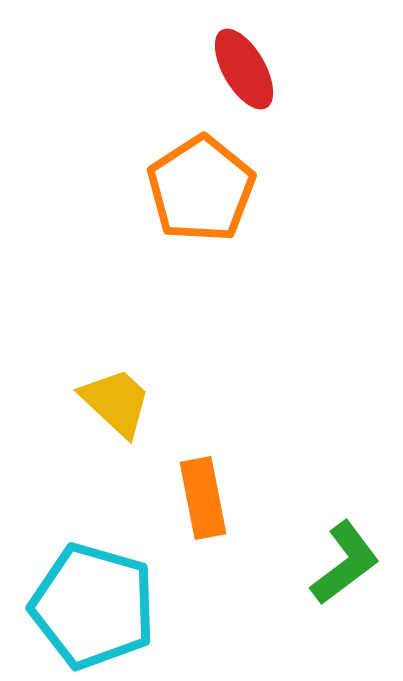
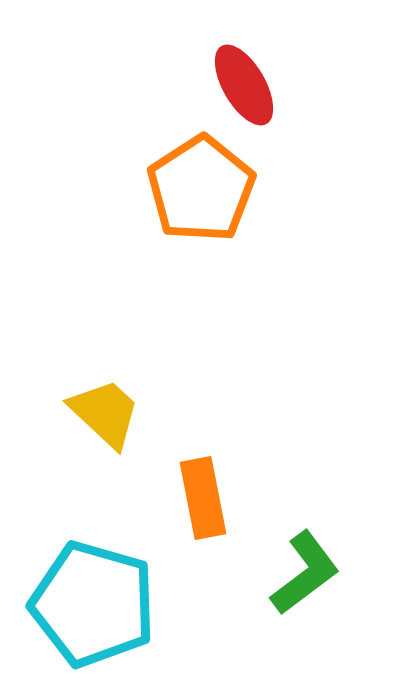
red ellipse: moved 16 px down
yellow trapezoid: moved 11 px left, 11 px down
green L-shape: moved 40 px left, 10 px down
cyan pentagon: moved 2 px up
